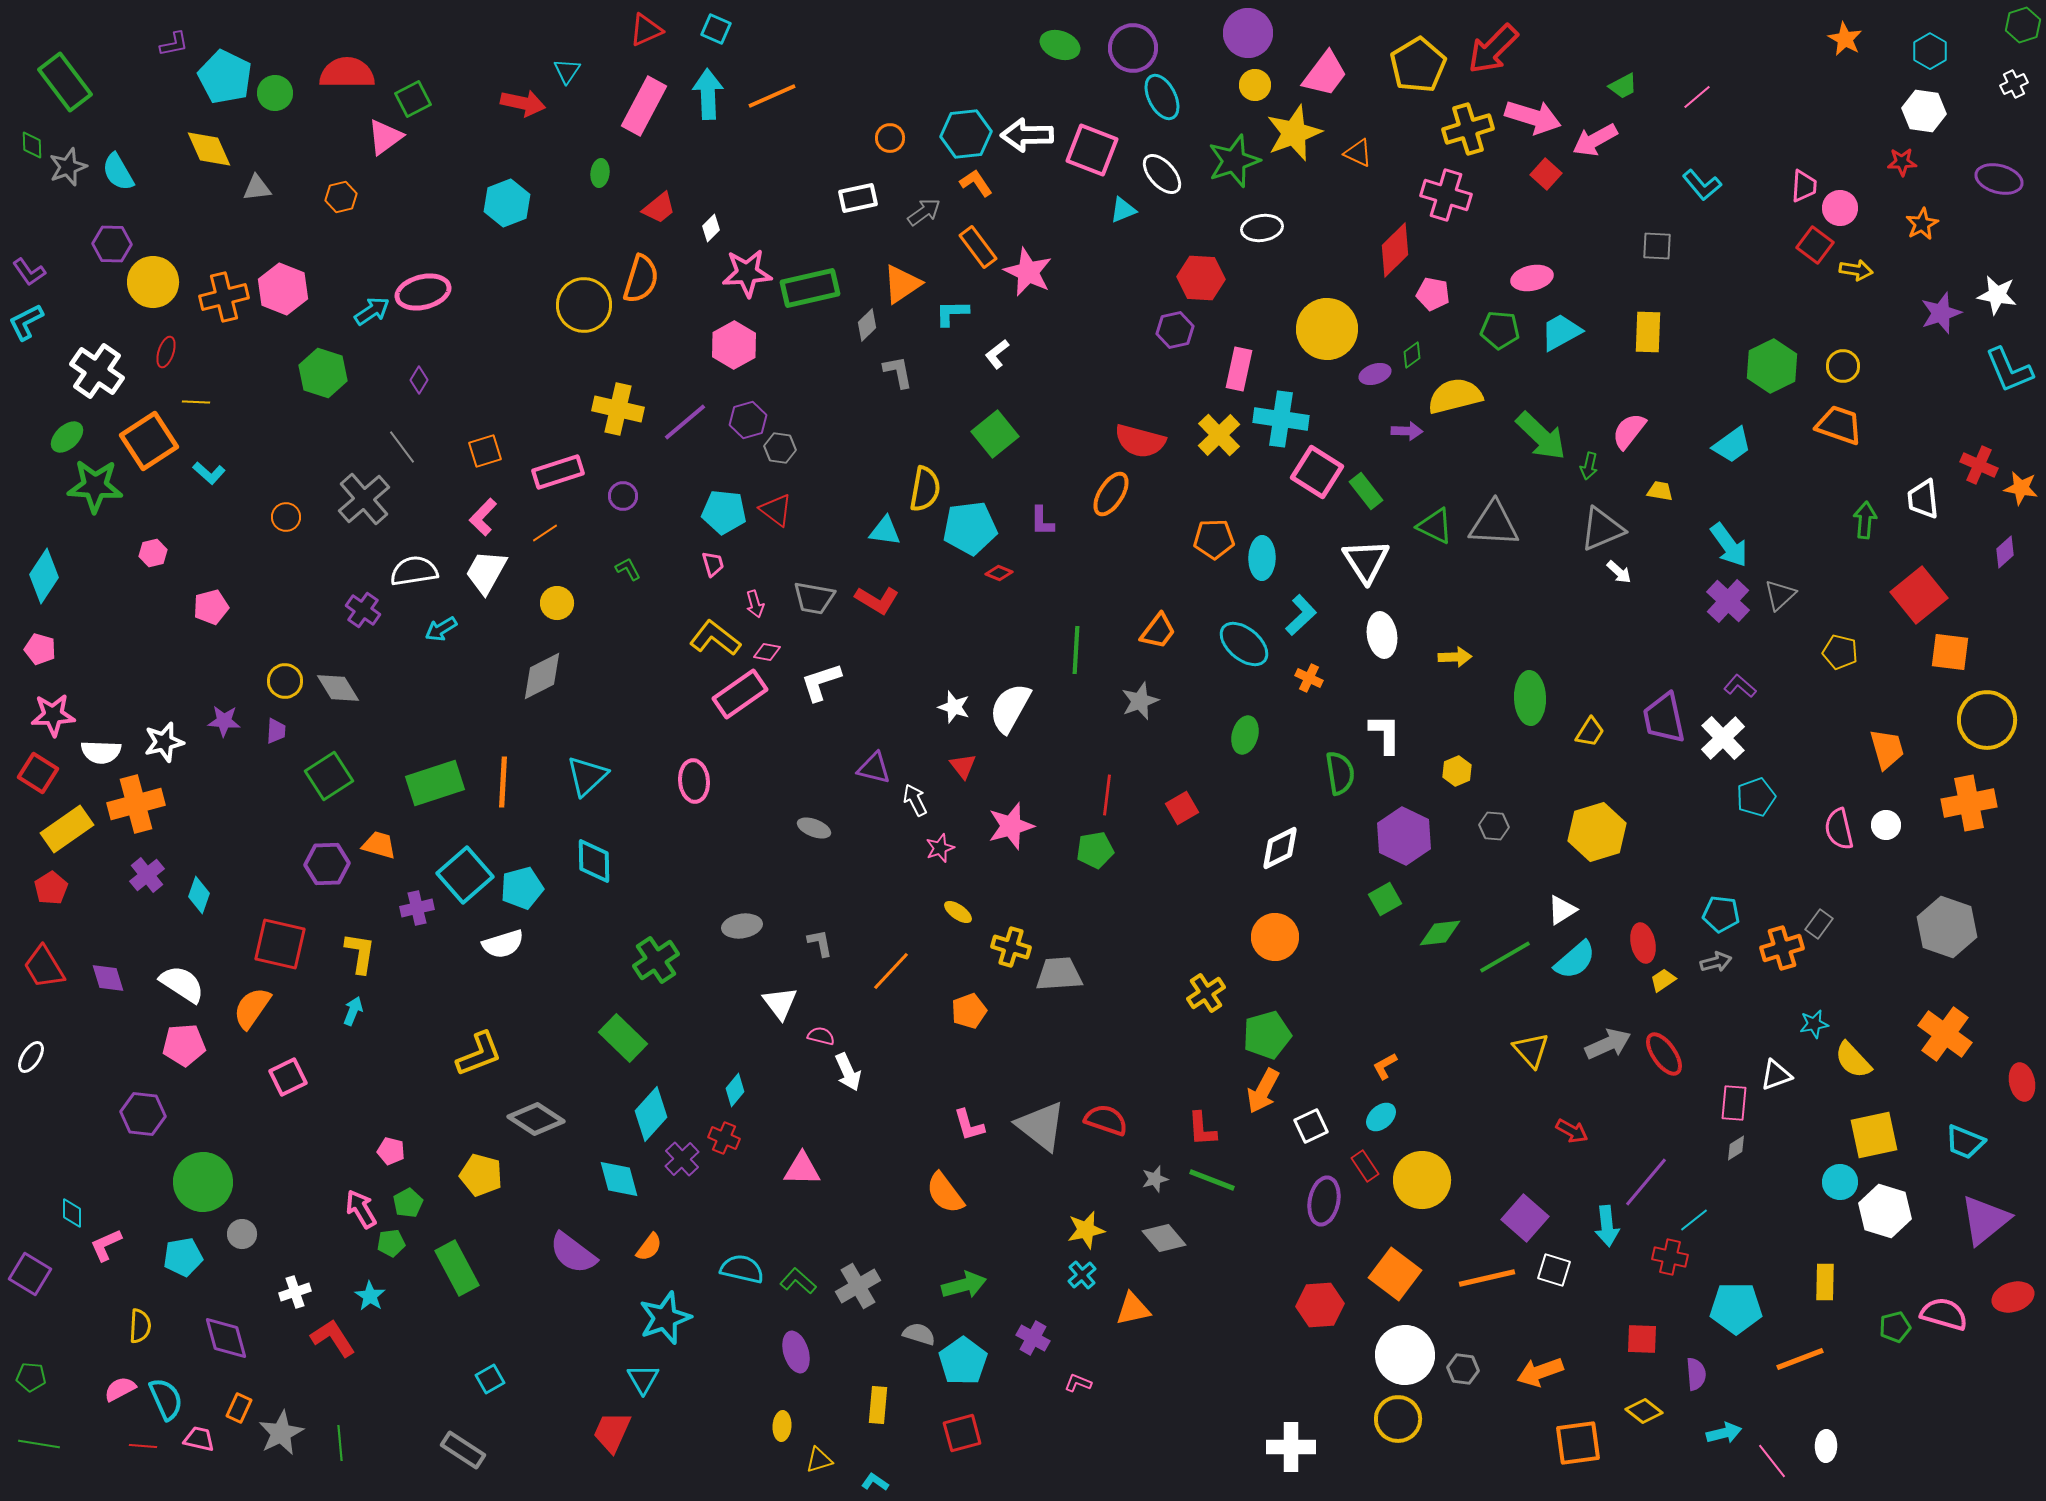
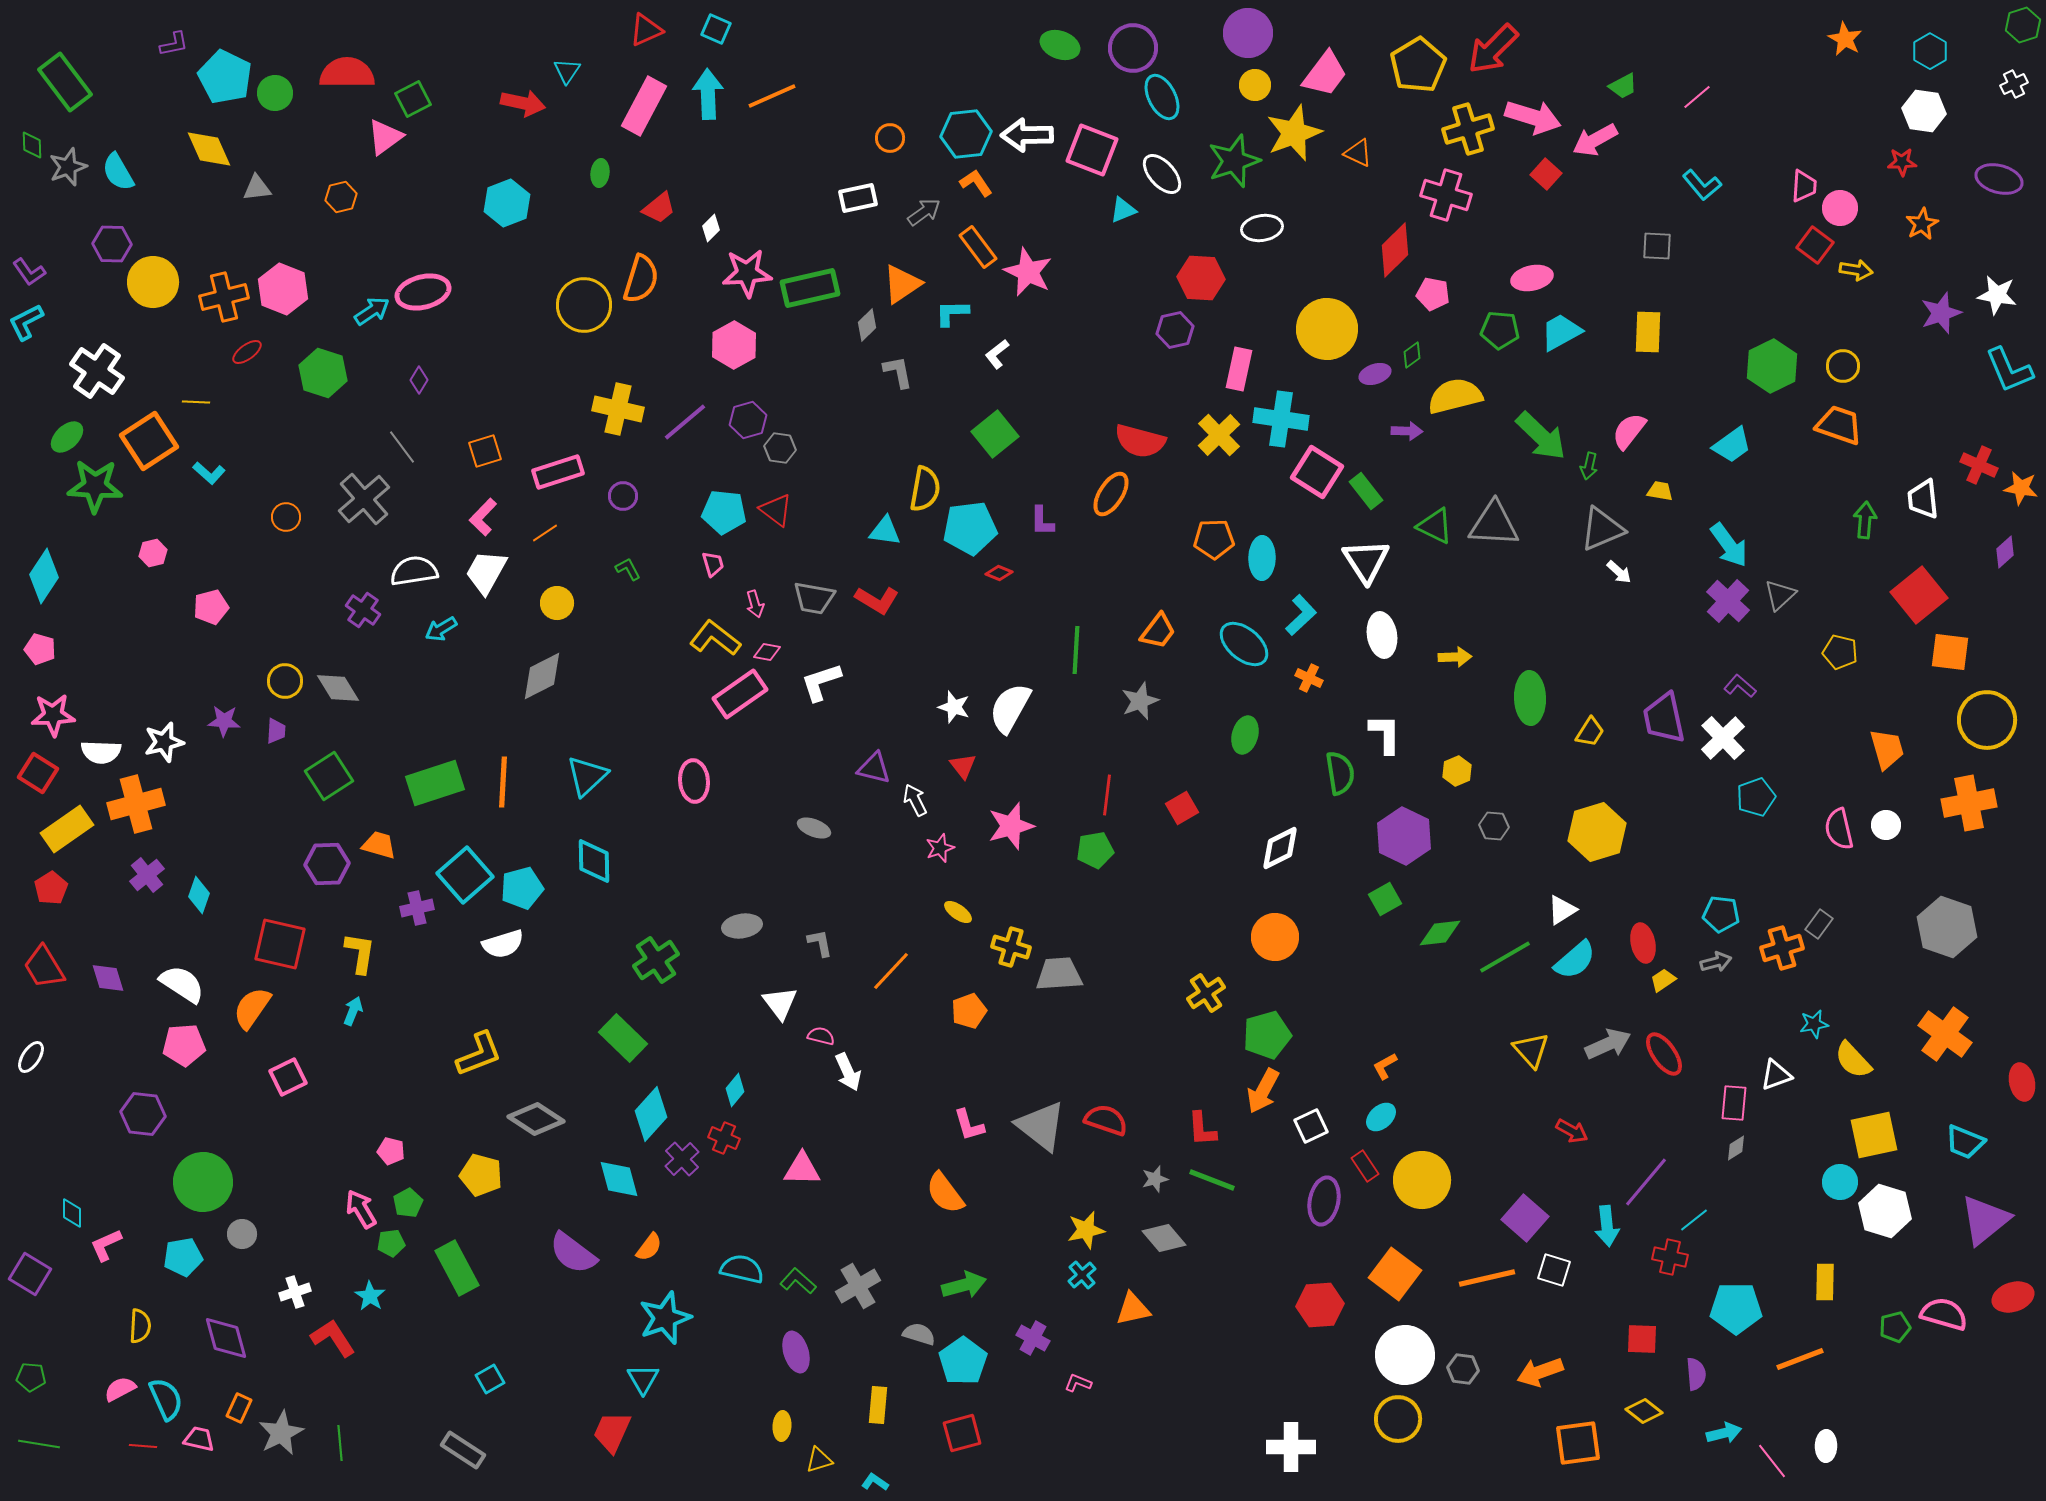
red ellipse at (166, 352): moved 81 px right; rotated 36 degrees clockwise
